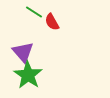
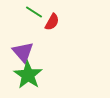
red semicircle: rotated 120 degrees counterclockwise
